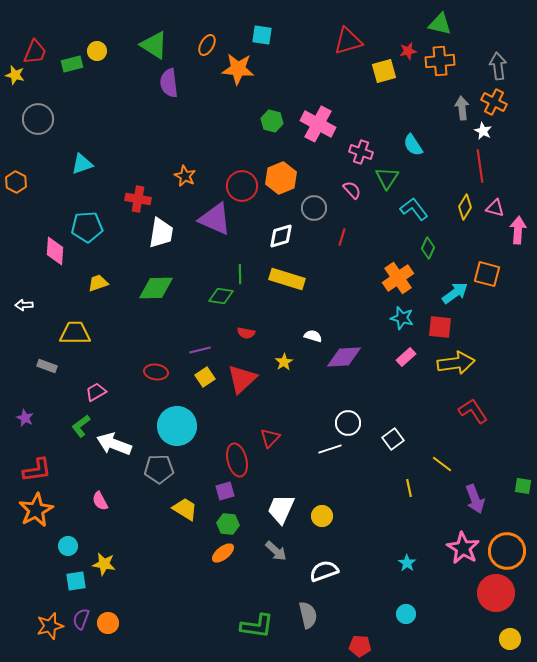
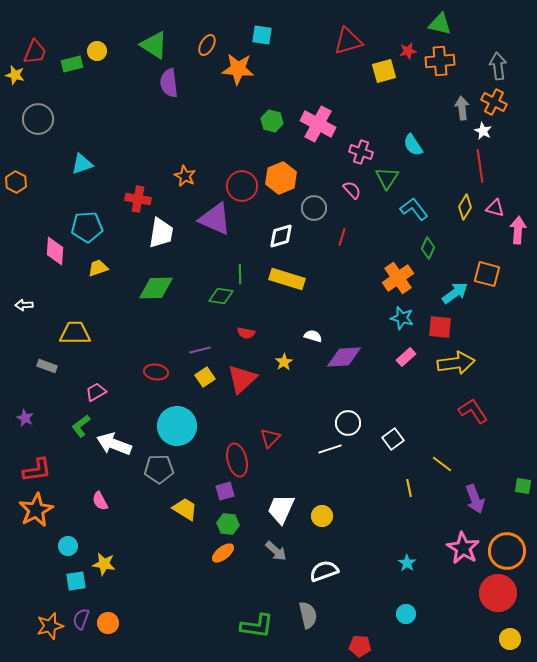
yellow trapezoid at (98, 283): moved 15 px up
red circle at (496, 593): moved 2 px right
